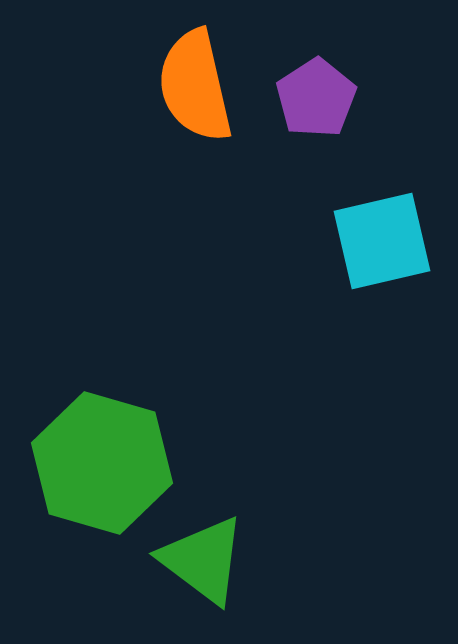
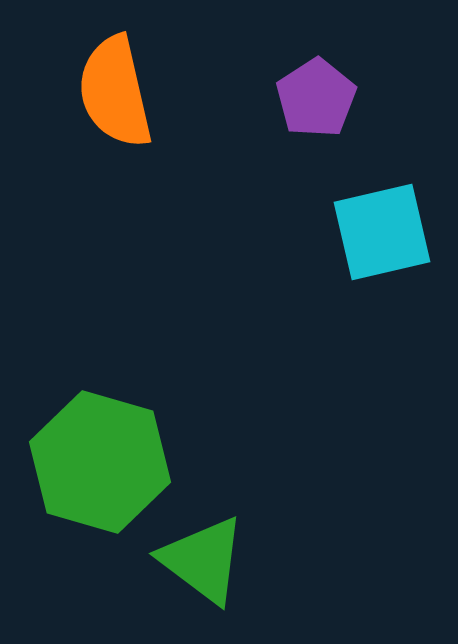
orange semicircle: moved 80 px left, 6 px down
cyan square: moved 9 px up
green hexagon: moved 2 px left, 1 px up
